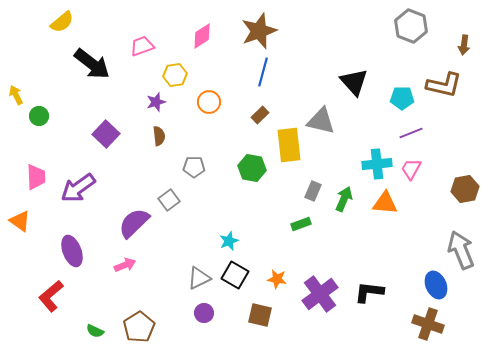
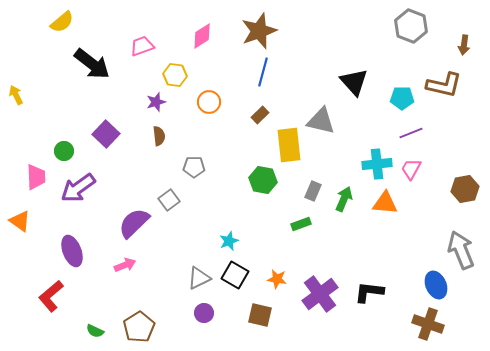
yellow hexagon at (175, 75): rotated 15 degrees clockwise
green circle at (39, 116): moved 25 px right, 35 px down
green hexagon at (252, 168): moved 11 px right, 12 px down
